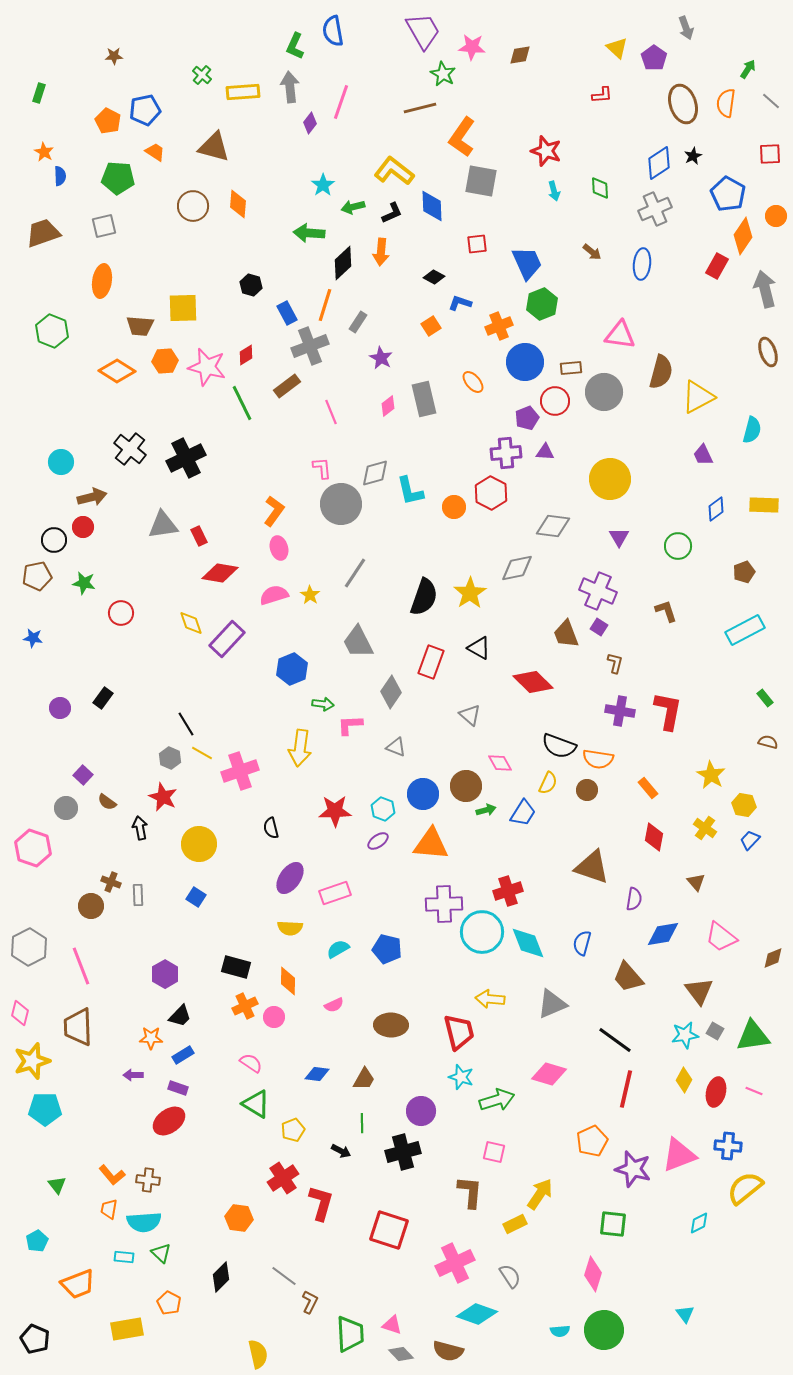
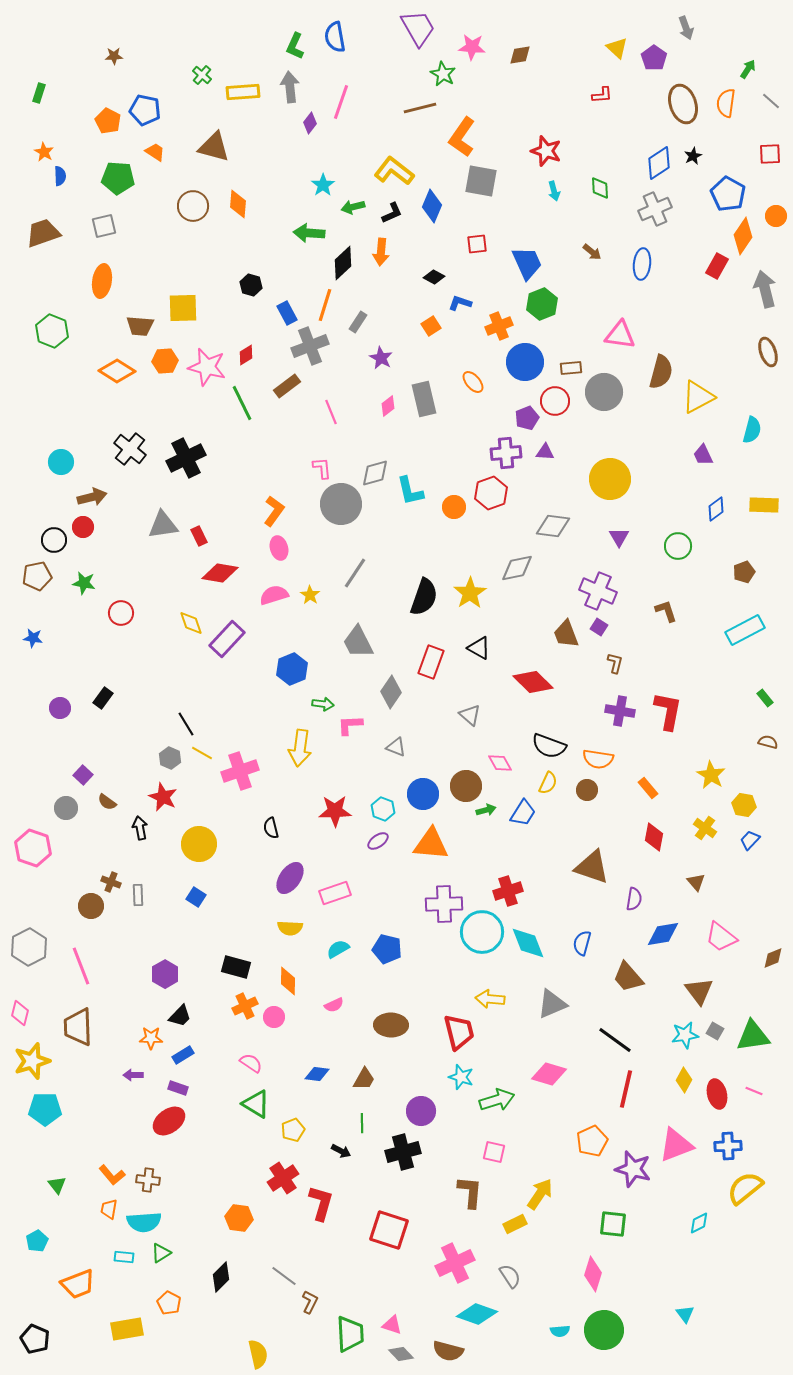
blue semicircle at (333, 31): moved 2 px right, 6 px down
purple trapezoid at (423, 31): moved 5 px left, 3 px up
blue pentagon at (145, 110): rotated 24 degrees clockwise
blue diamond at (432, 206): rotated 24 degrees clockwise
red hexagon at (491, 493): rotated 12 degrees clockwise
black semicircle at (559, 746): moved 10 px left
red ellipse at (716, 1092): moved 1 px right, 2 px down; rotated 28 degrees counterclockwise
blue cross at (728, 1146): rotated 8 degrees counterclockwise
pink triangle at (679, 1155): moved 3 px left, 10 px up
green triangle at (161, 1253): rotated 45 degrees clockwise
